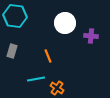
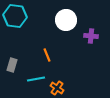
white circle: moved 1 px right, 3 px up
gray rectangle: moved 14 px down
orange line: moved 1 px left, 1 px up
